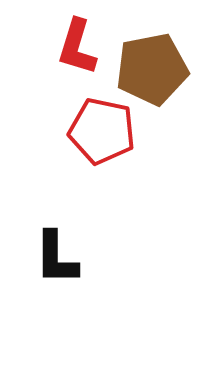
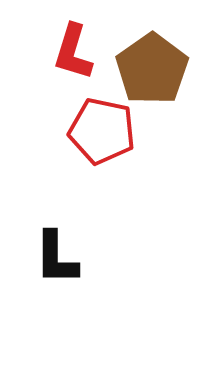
red L-shape: moved 4 px left, 5 px down
brown pentagon: rotated 24 degrees counterclockwise
